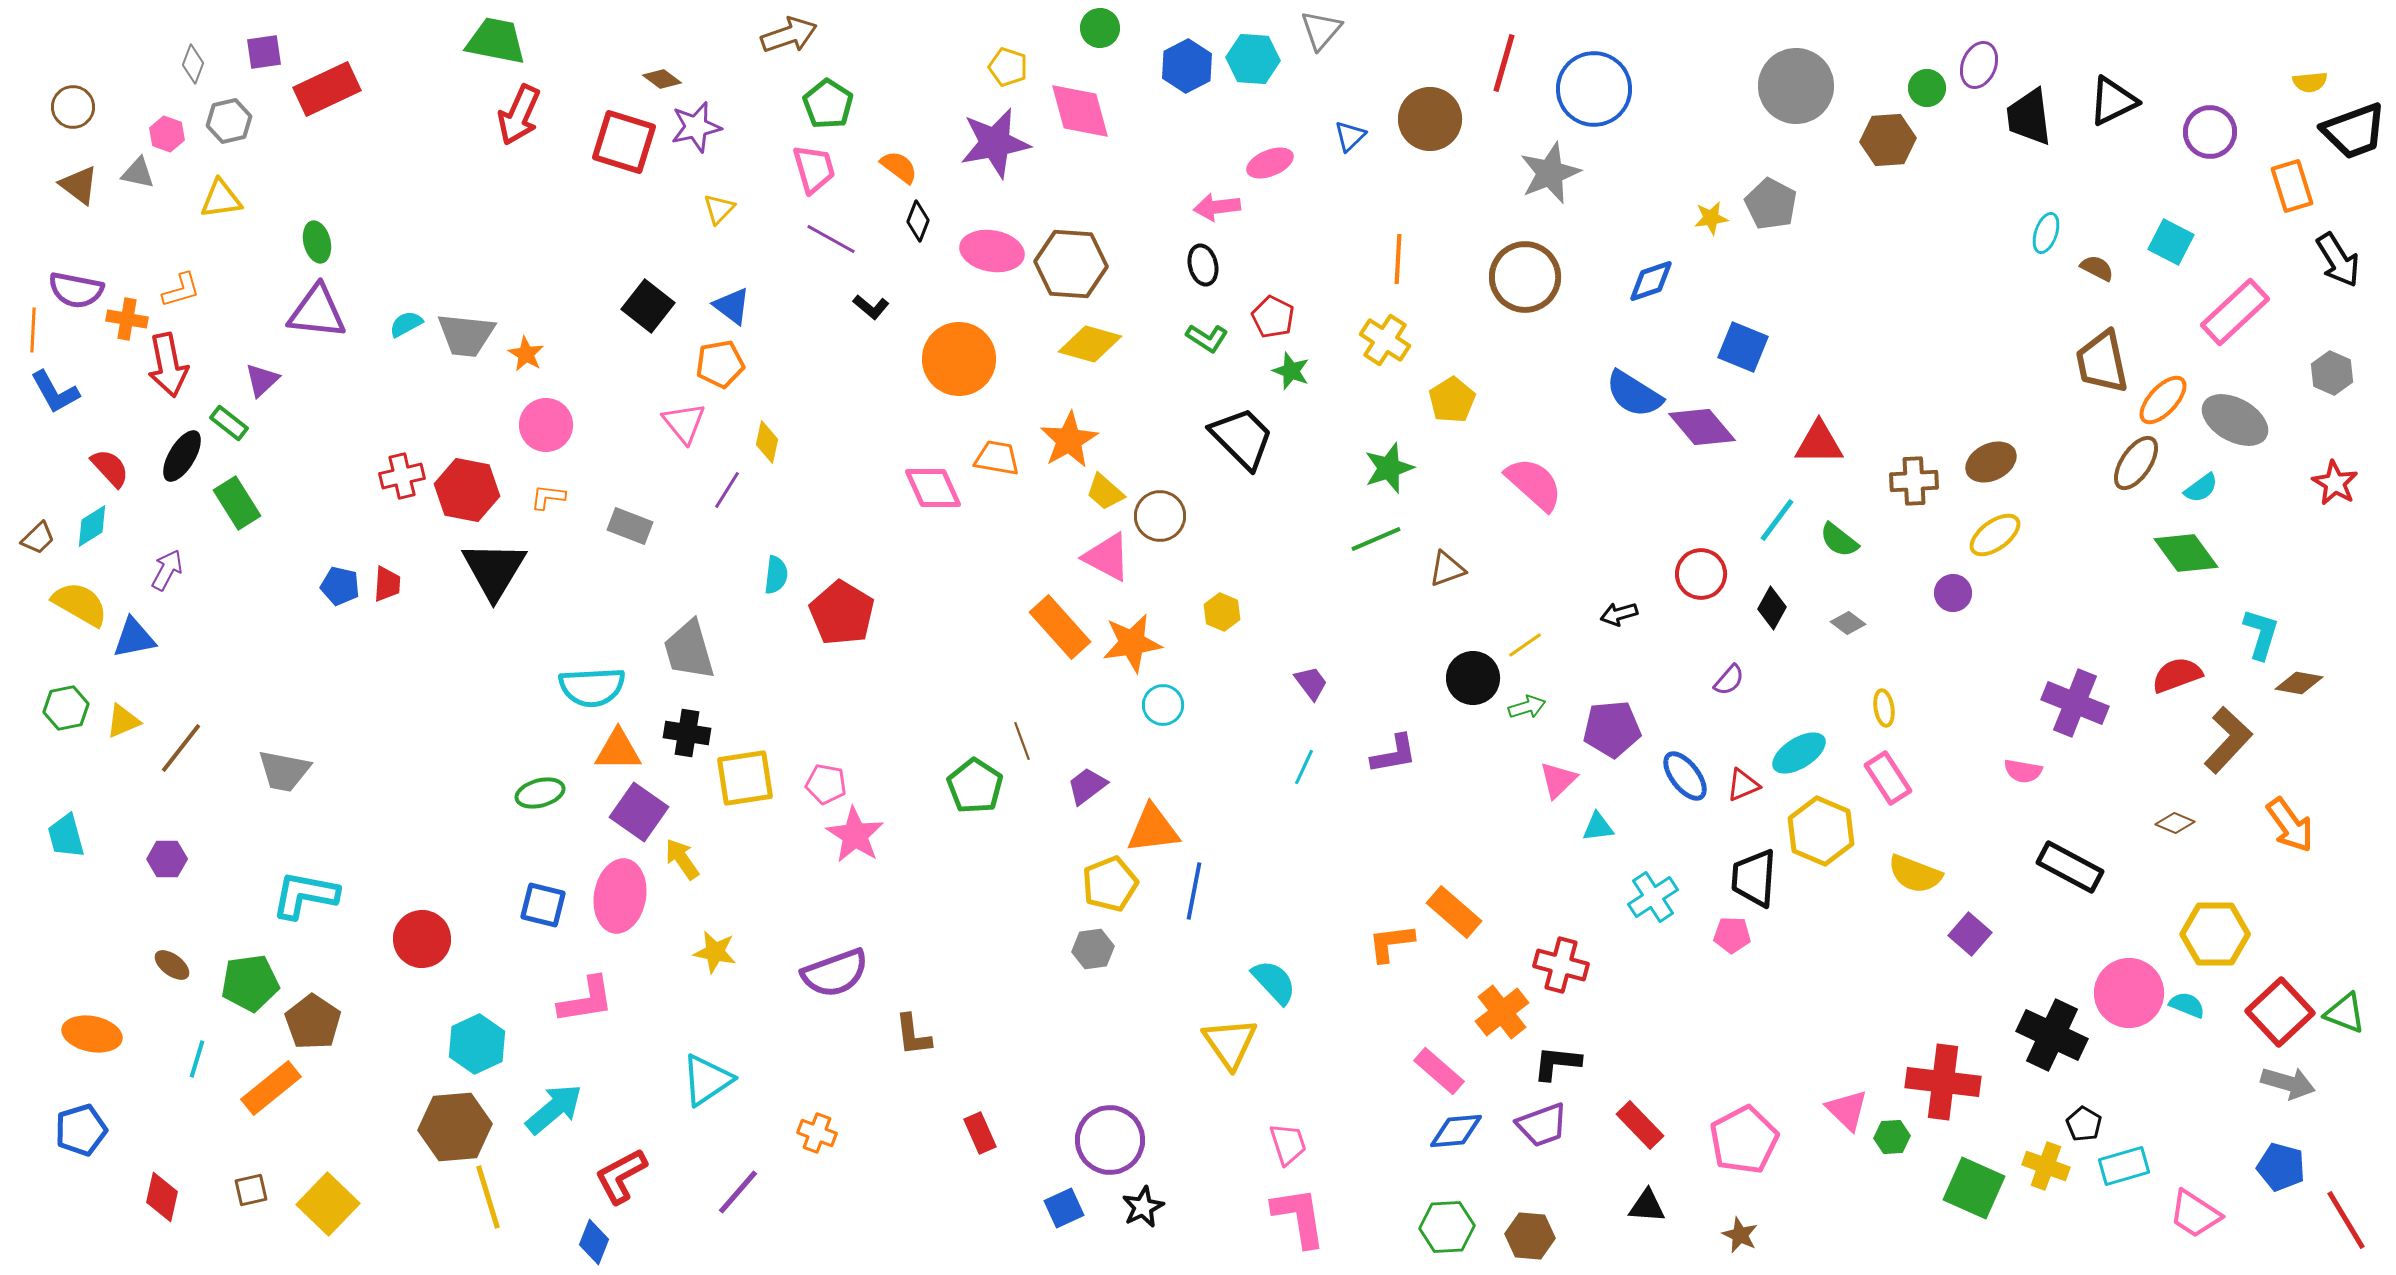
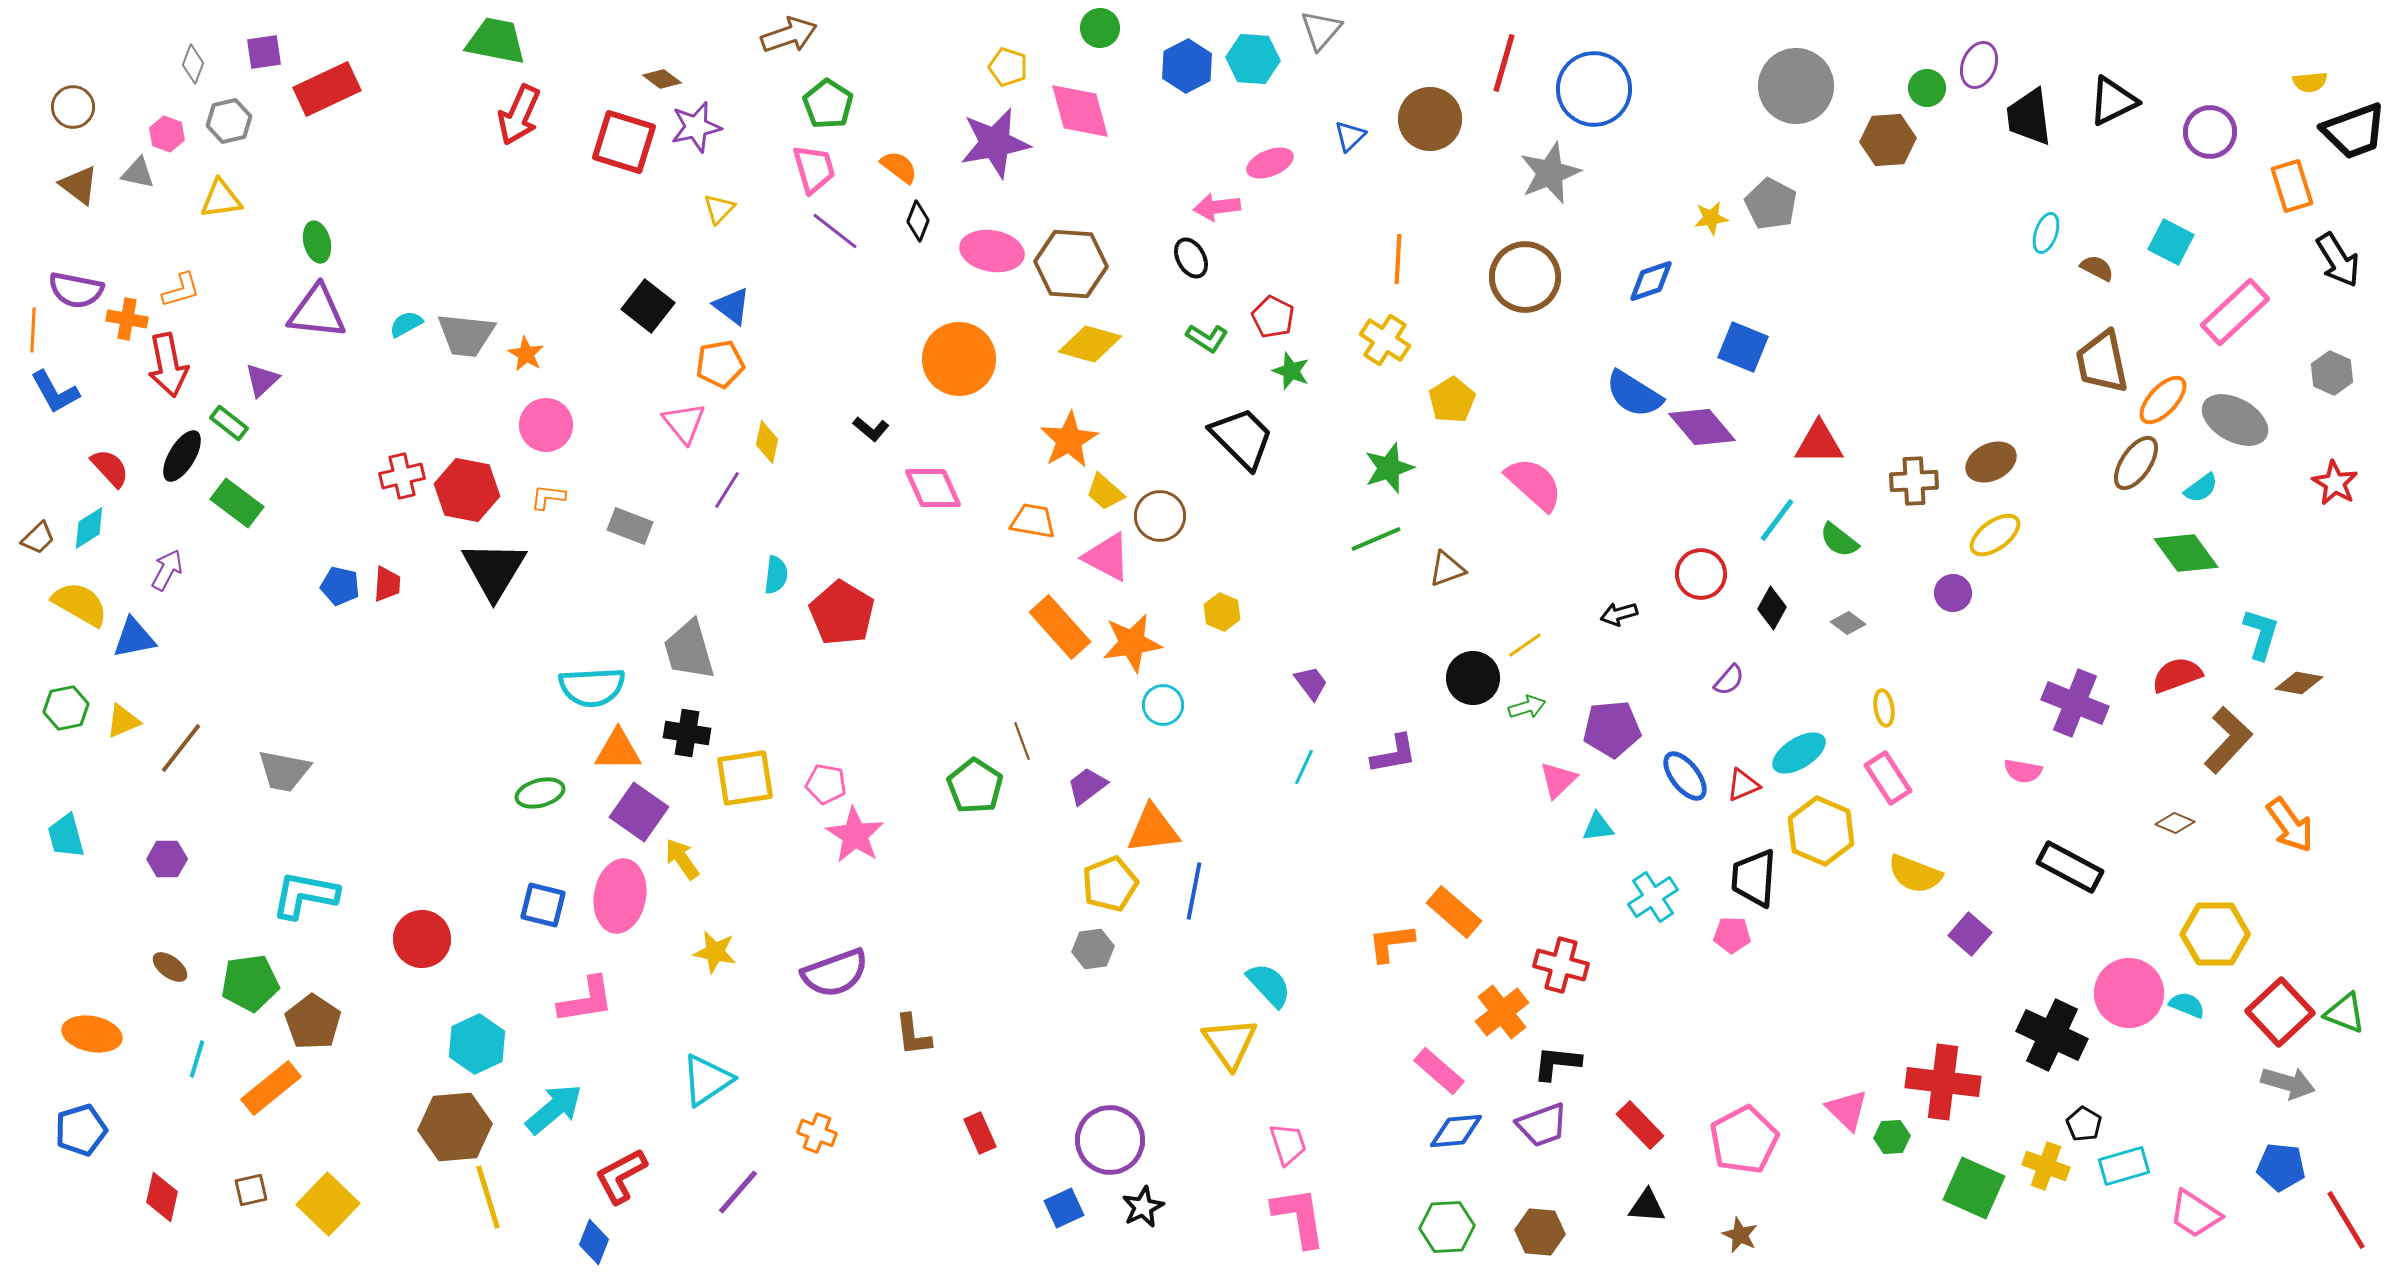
purple line at (831, 239): moved 4 px right, 8 px up; rotated 9 degrees clockwise
black ellipse at (1203, 265): moved 12 px left, 7 px up; rotated 15 degrees counterclockwise
black L-shape at (871, 307): moved 122 px down
orange trapezoid at (997, 458): moved 36 px right, 63 px down
green rectangle at (237, 503): rotated 21 degrees counterclockwise
cyan diamond at (92, 526): moved 3 px left, 2 px down
brown ellipse at (172, 965): moved 2 px left, 2 px down
cyan semicircle at (1274, 982): moved 5 px left, 3 px down
blue pentagon at (2281, 1167): rotated 9 degrees counterclockwise
brown hexagon at (1530, 1236): moved 10 px right, 4 px up
